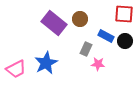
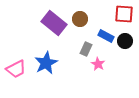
pink star: rotated 24 degrees clockwise
